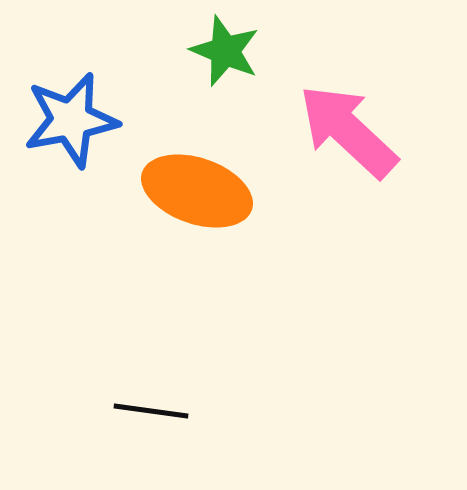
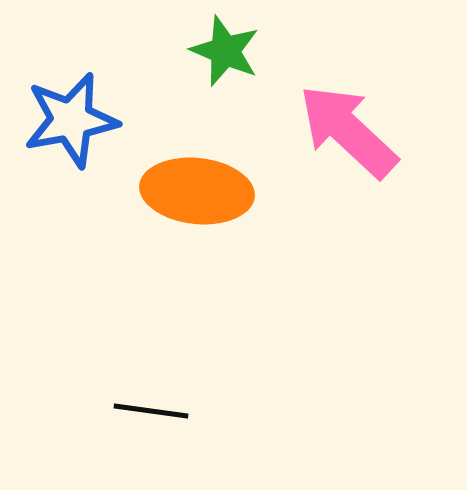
orange ellipse: rotated 13 degrees counterclockwise
